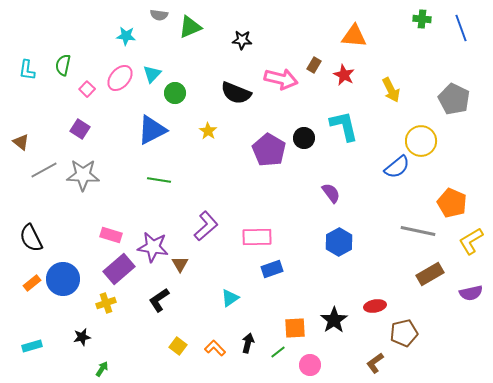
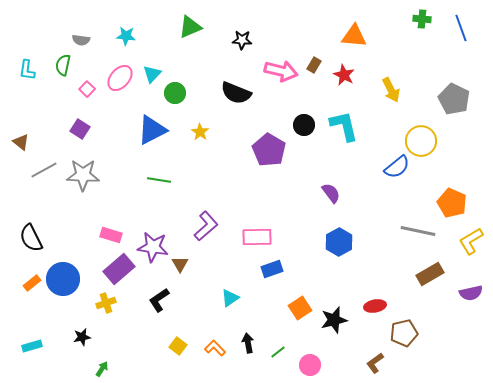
gray semicircle at (159, 15): moved 78 px left, 25 px down
pink arrow at (281, 79): moved 8 px up
yellow star at (208, 131): moved 8 px left, 1 px down
black circle at (304, 138): moved 13 px up
black star at (334, 320): rotated 20 degrees clockwise
orange square at (295, 328): moved 5 px right, 20 px up; rotated 30 degrees counterclockwise
black arrow at (248, 343): rotated 24 degrees counterclockwise
